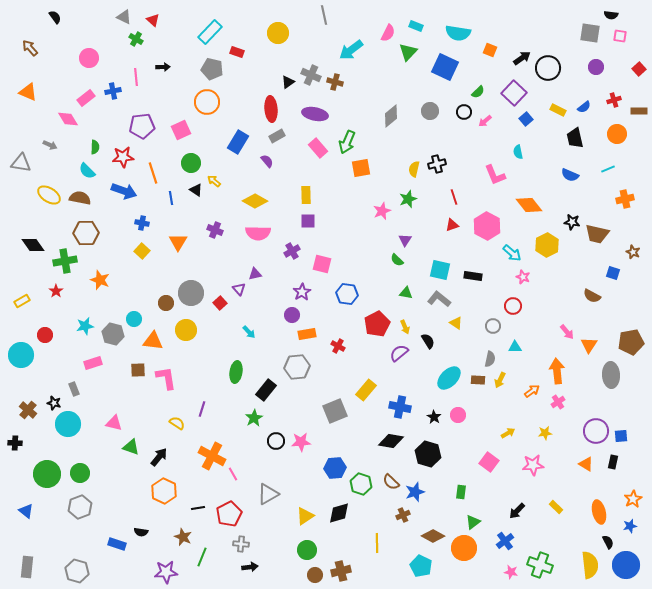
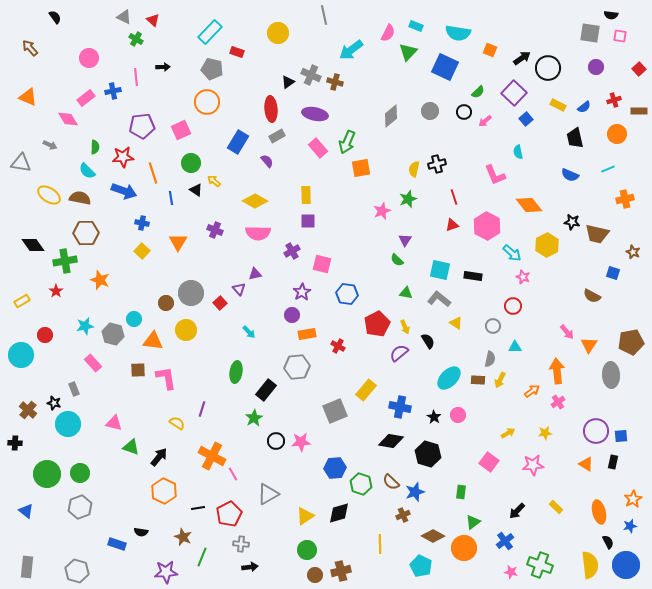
orange triangle at (28, 92): moved 5 px down
yellow rectangle at (558, 110): moved 5 px up
pink rectangle at (93, 363): rotated 66 degrees clockwise
yellow line at (377, 543): moved 3 px right, 1 px down
